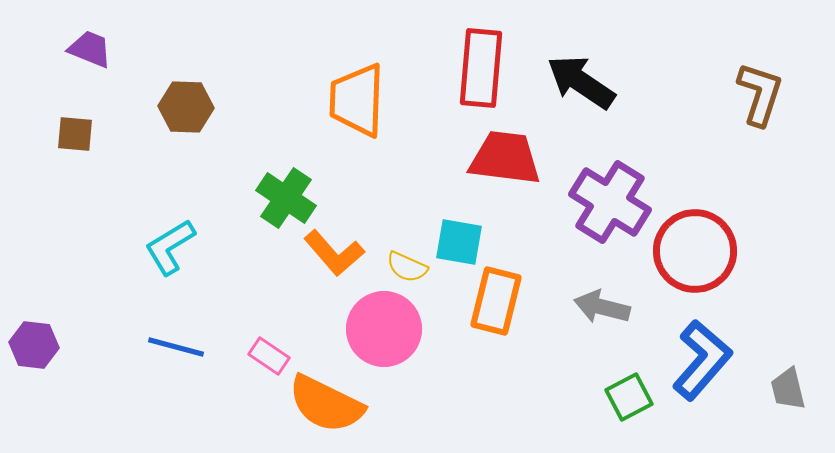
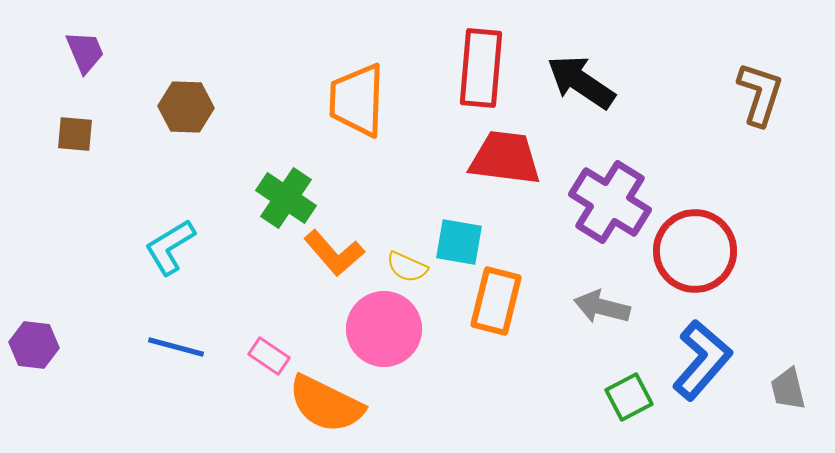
purple trapezoid: moved 5 px left, 3 px down; rotated 45 degrees clockwise
